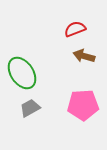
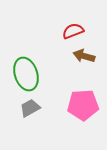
red semicircle: moved 2 px left, 2 px down
green ellipse: moved 4 px right, 1 px down; rotated 16 degrees clockwise
